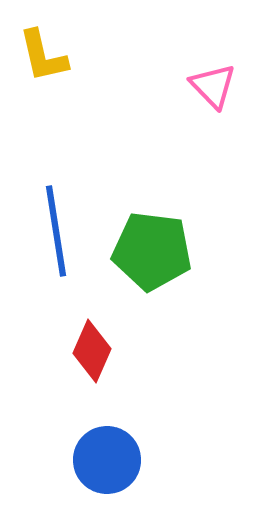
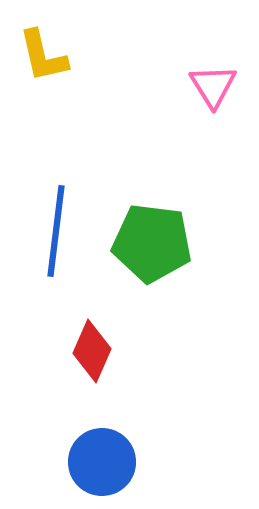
pink triangle: rotated 12 degrees clockwise
blue line: rotated 16 degrees clockwise
green pentagon: moved 8 px up
blue circle: moved 5 px left, 2 px down
